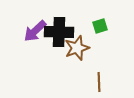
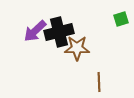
green square: moved 21 px right, 7 px up
black cross: rotated 16 degrees counterclockwise
brown star: rotated 20 degrees clockwise
